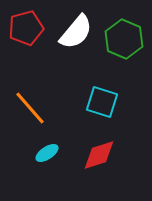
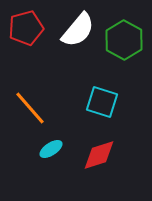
white semicircle: moved 2 px right, 2 px up
green hexagon: moved 1 px down; rotated 6 degrees clockwise
cyan ellipse: moved 4 px right, 4 px up
